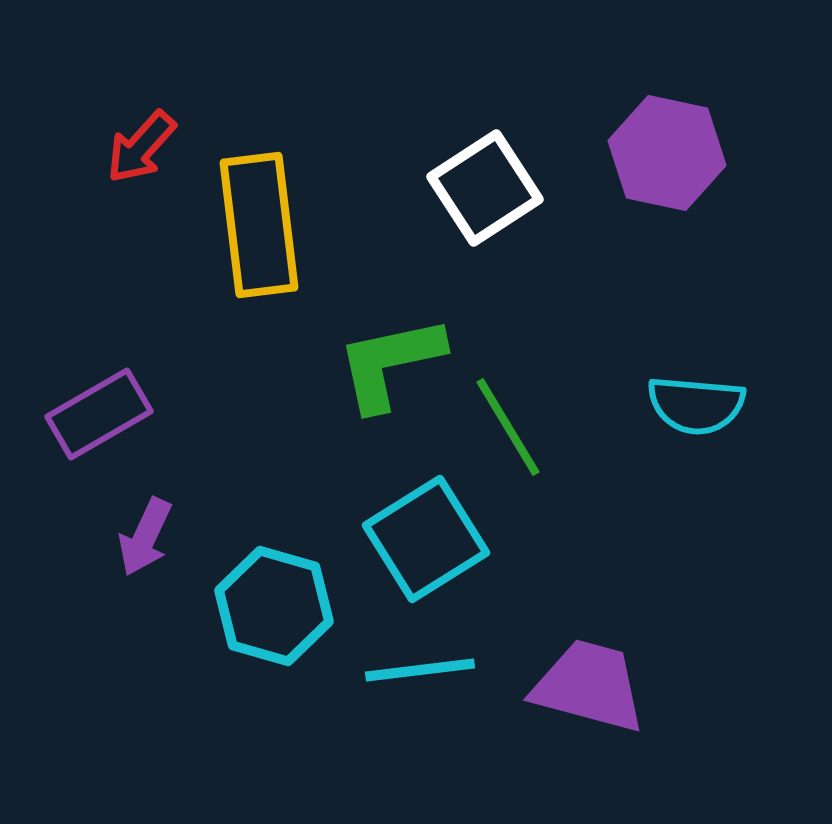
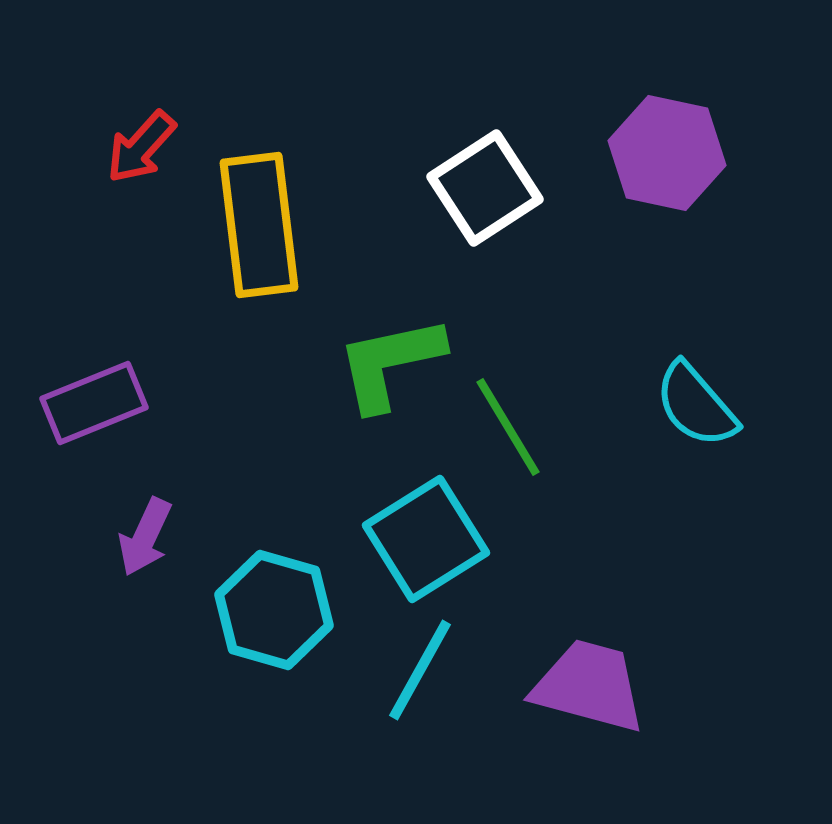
cyan semicircle: rotated 44 degrees clockwise
purple rectangle: moved 5 px left, 11 px up; rotated 8 degrees clockwise
cyan hexagon: moved 4 px down
cyan line: rotated 54 degrees counterclockwise
